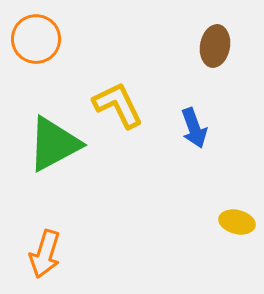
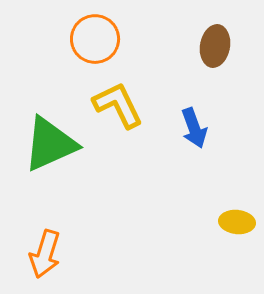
orange circle: moved 59 px right
green triangle: moved 4 px left; rotated 4 degrees clockwise
yellow ellipse: rotated 8 degrees counterclockwise
